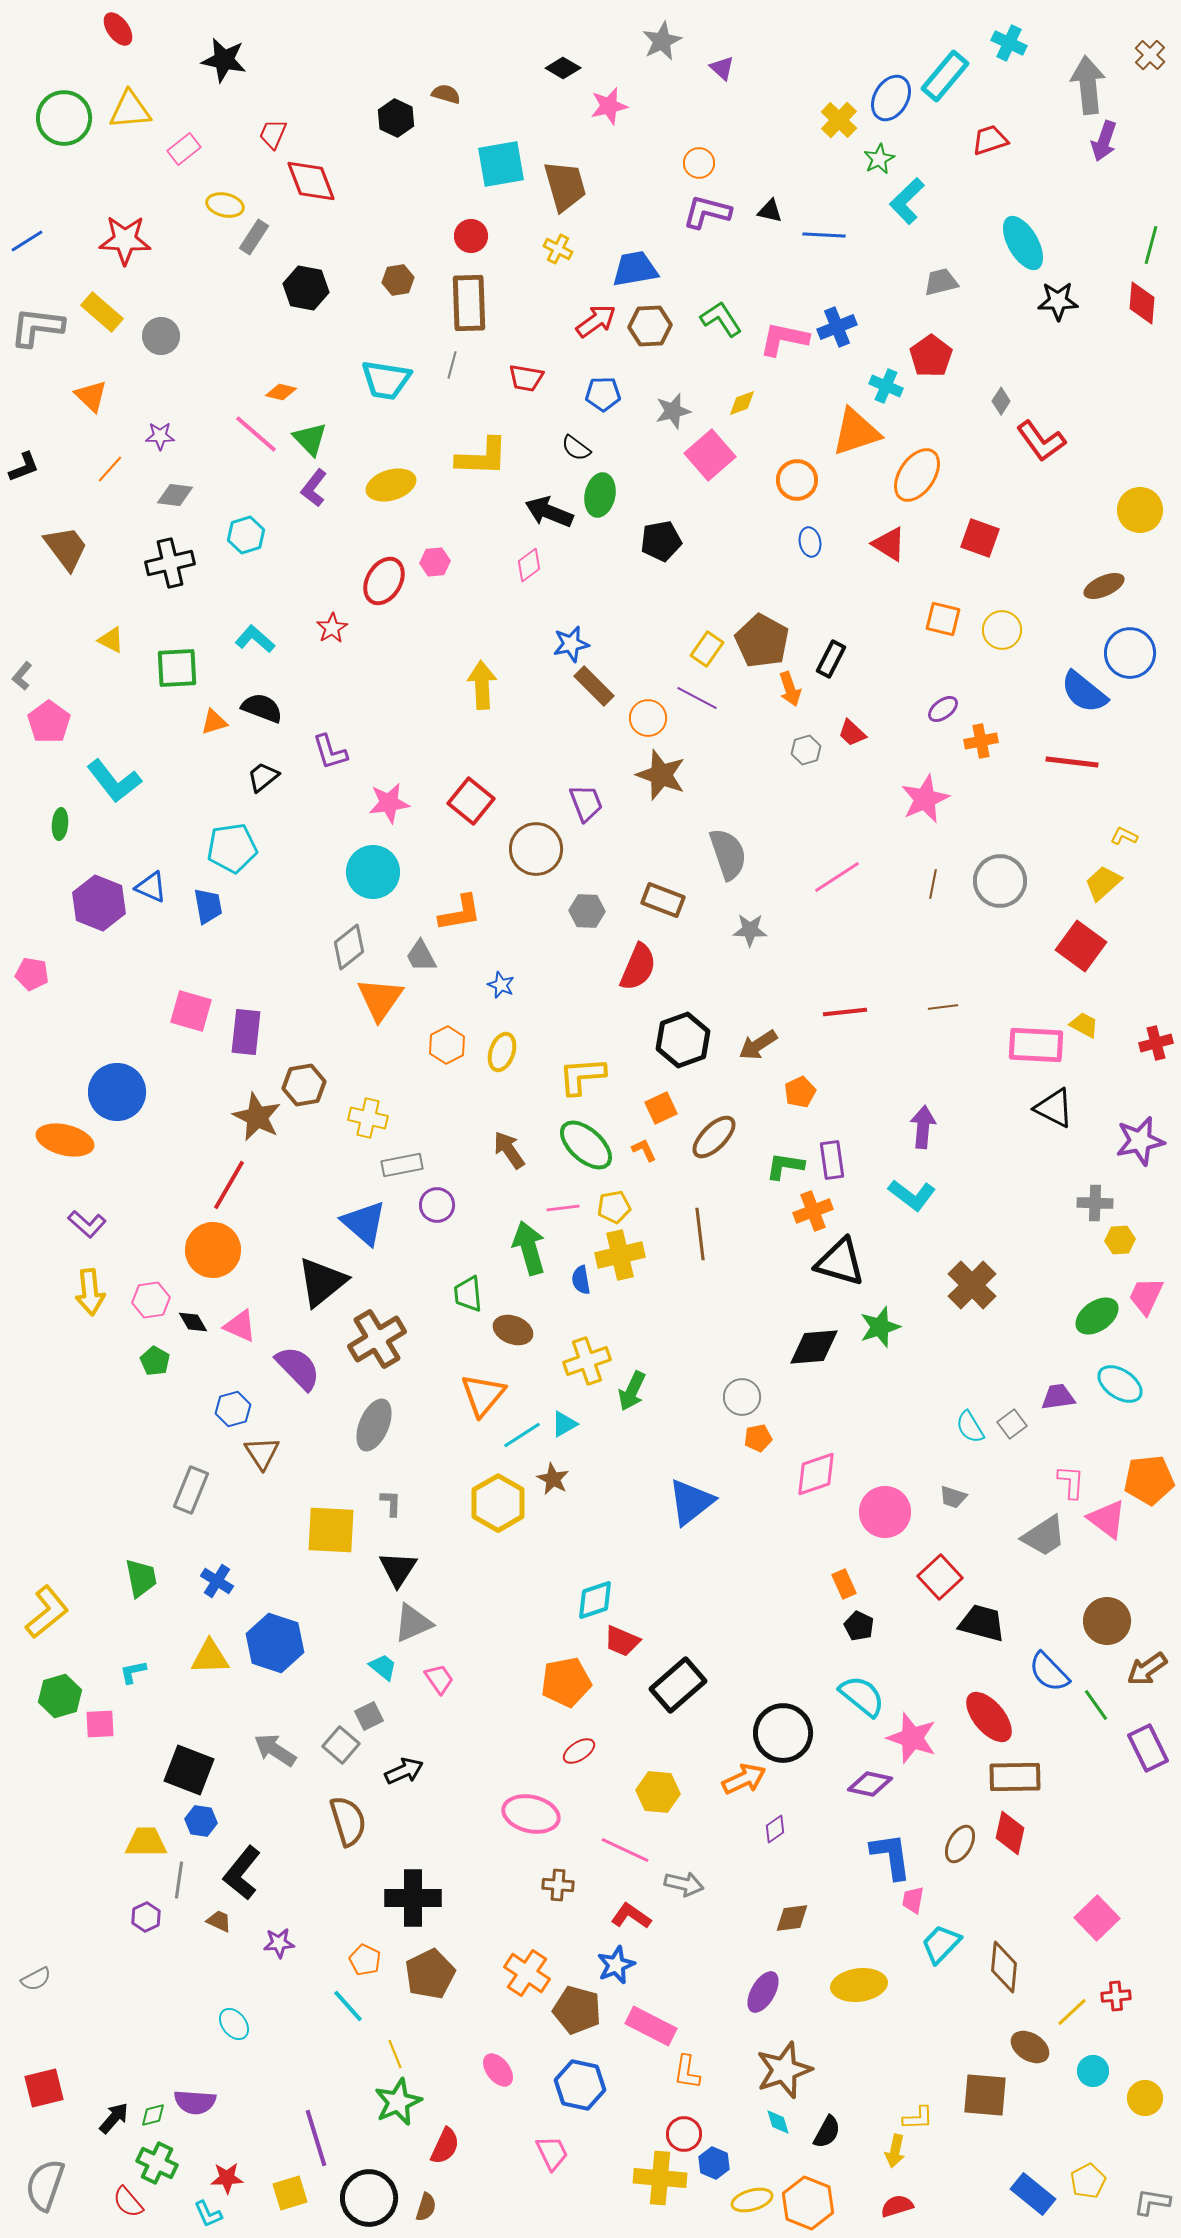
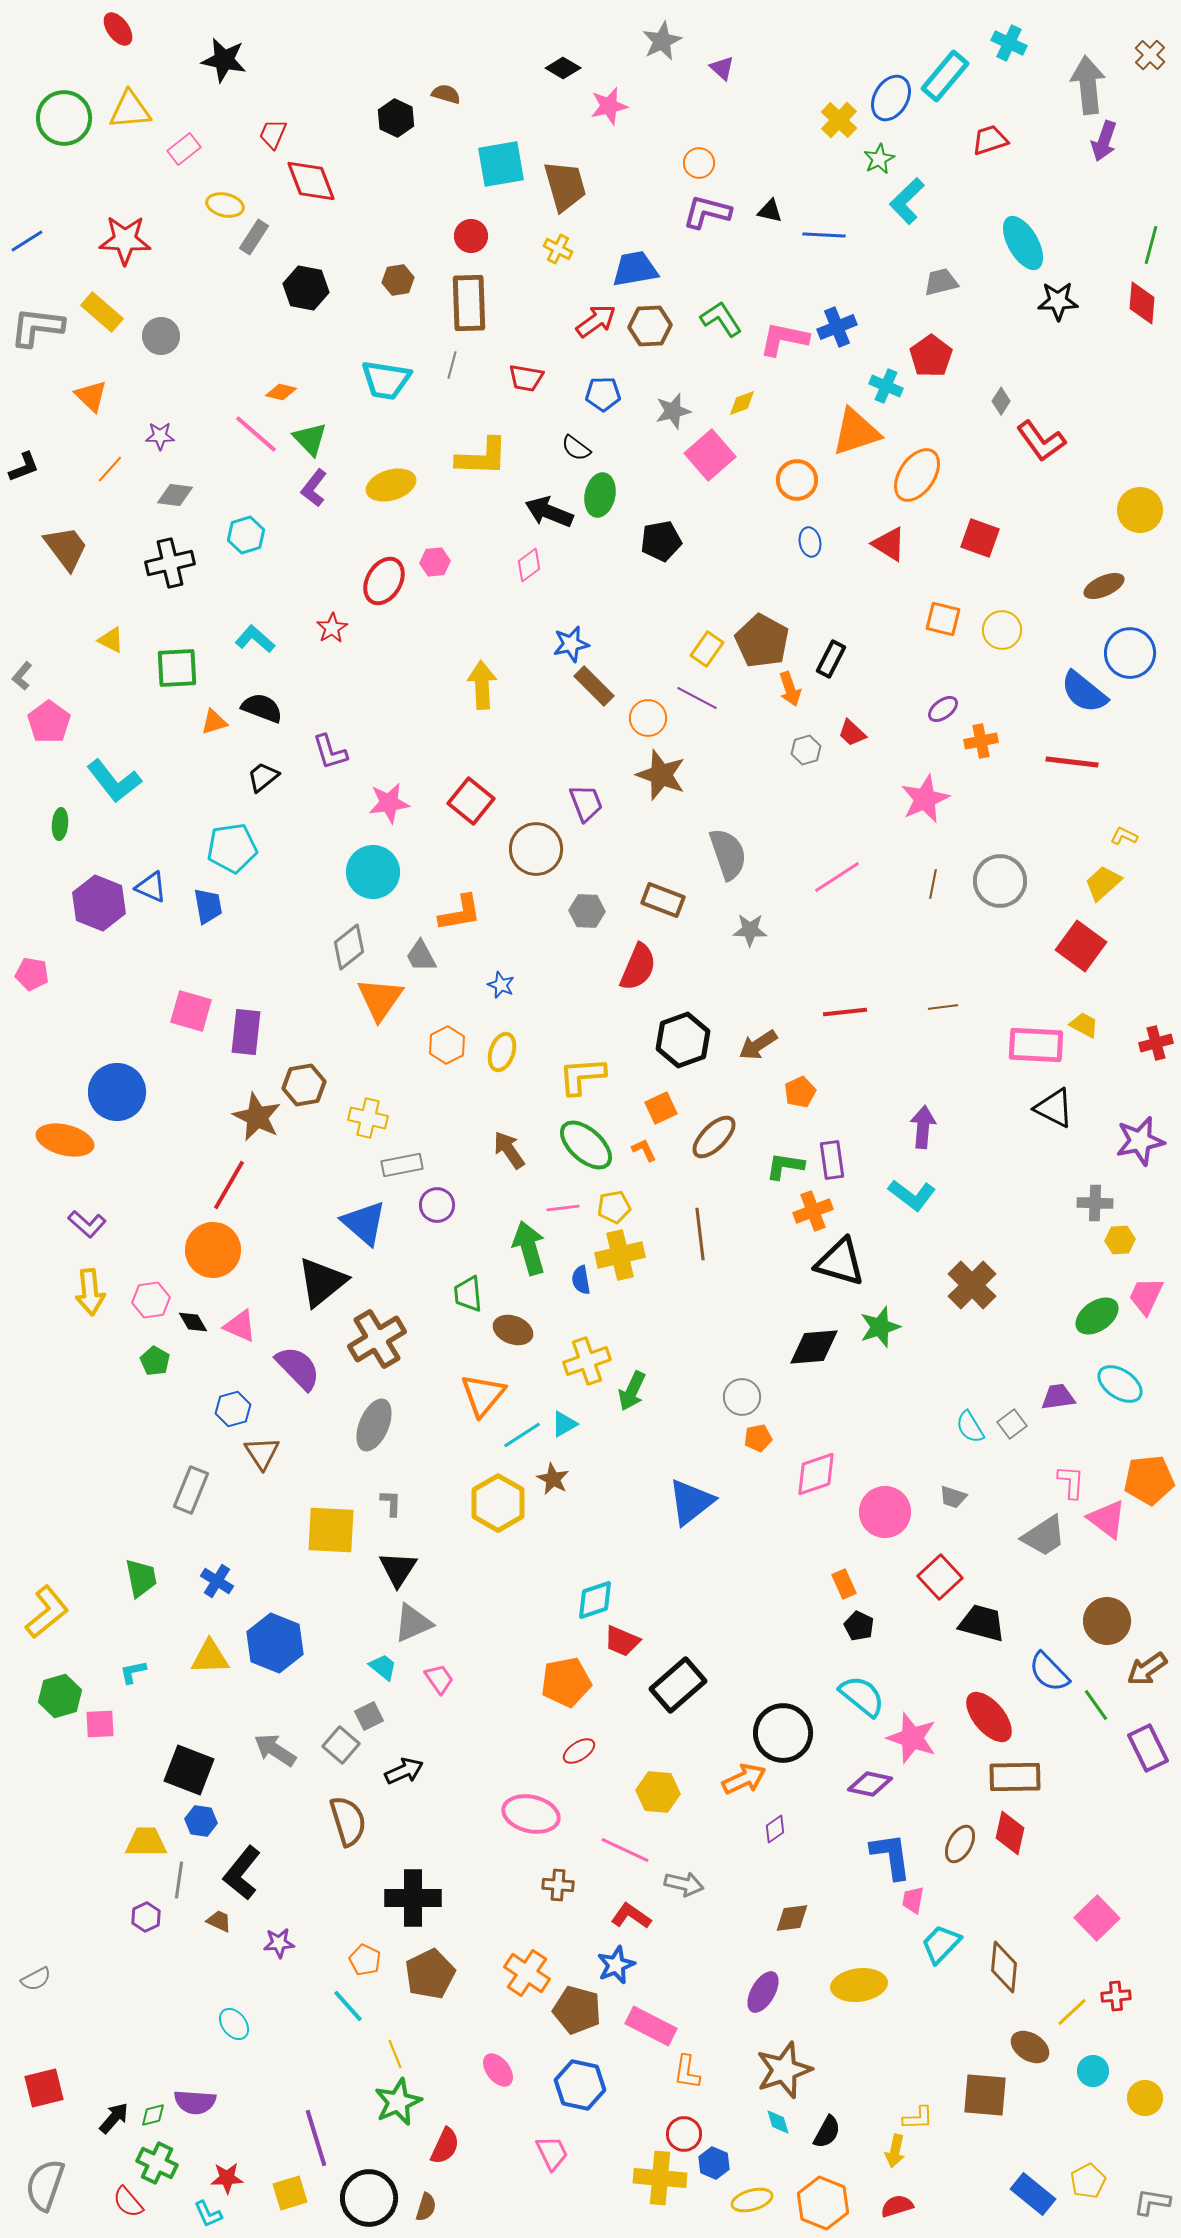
blue hexagon at (275, 1643): rotated 4 degrees clockwise
orange hexagon at (808, 2203): moved 15 px right
